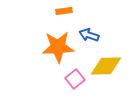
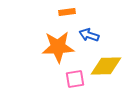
orange rectangle: moved 3 px right, 1 px down
pink square: rotated 30 degrees clockwise
